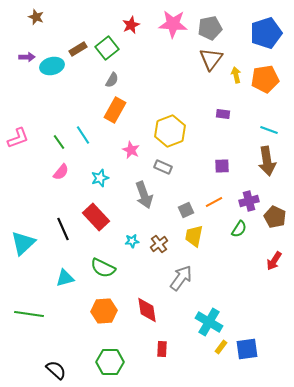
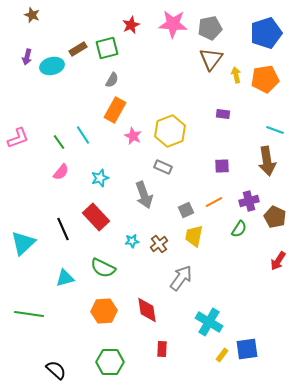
brown star at (36, 17): moved 4 px left, 2 px up
green square at (107, 48): rotated 25 degrees clockwise
purple arrow at (27, 57): rotated 105 degrees clockwise
cyan line at (269, 130): moved 6 px right
pink star at (131, 150): moved 2 px right, 14 px up
red arrow at (274, 261): moved 4 px right
yellow rectangle at (221, 347): moved 1 px right, 8 px down
